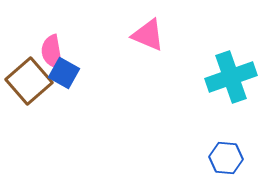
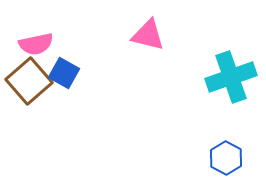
pink triangle: rotated 9 degrees counterclockwise
pink semicircle: moved 16 px left, 8 px up; rotated 92 degrees counterclockwise
blue hexagon: rotated 24 degrees clockwise
